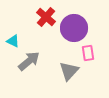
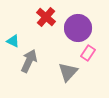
purple circle: moved 4 px right
pink rectangle: rotated 42 degrees clockwise
gray arrow: rotated 25 degrees counterclockwise
gray triangle: moved 1 px left, 1 px down
